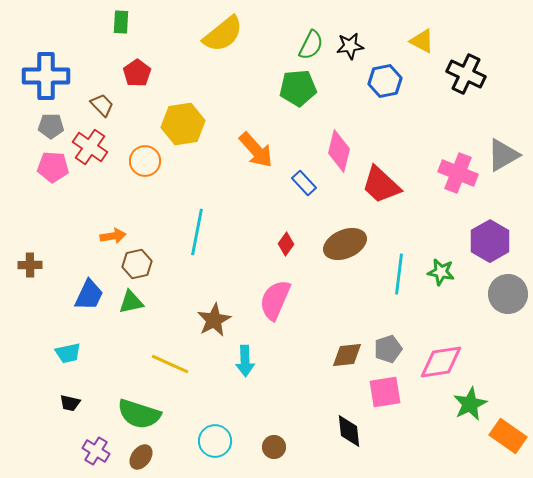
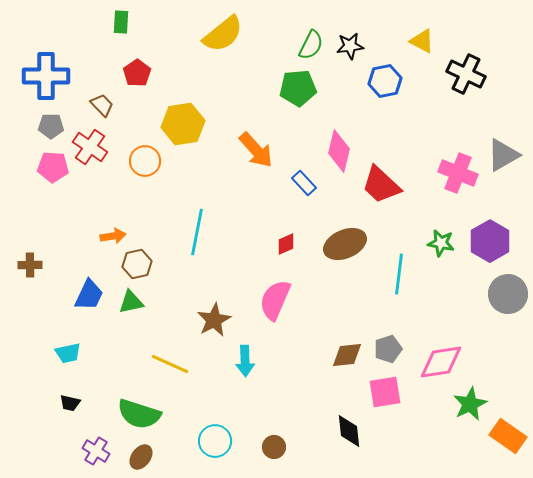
red diamond at (286, 244): rotated 30 degrees clockwise
green star at (441, 272): moved 29 px up
